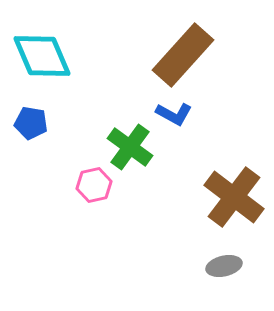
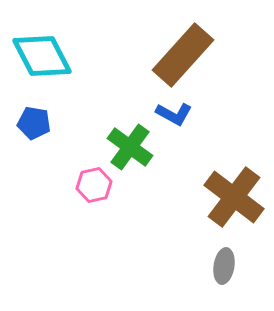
cyan diamond: rotated 4 degrees counterclockwise
blue pentagon: moved 3 px right
gray ellipse: rotated 68 degrees counterclockwise
